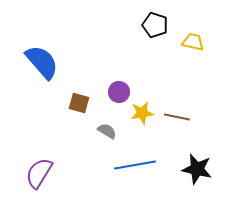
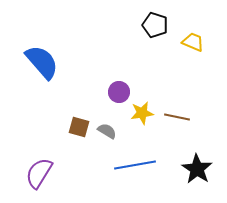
yellow trapezoid: rotated 10 degrees clockwise
brown square: moved 24 px down
black star: rotated 20 degrees clockwise
